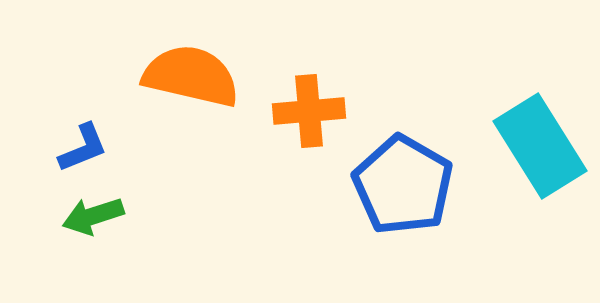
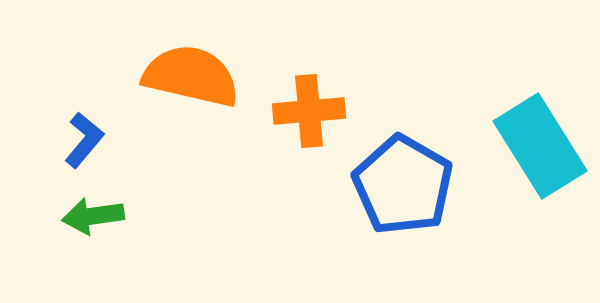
blue L-shape: moved 1 px right, 8 px up; rotated 28 degrees counterclockwise
green arrow: rotated 10 degrees clockwise
